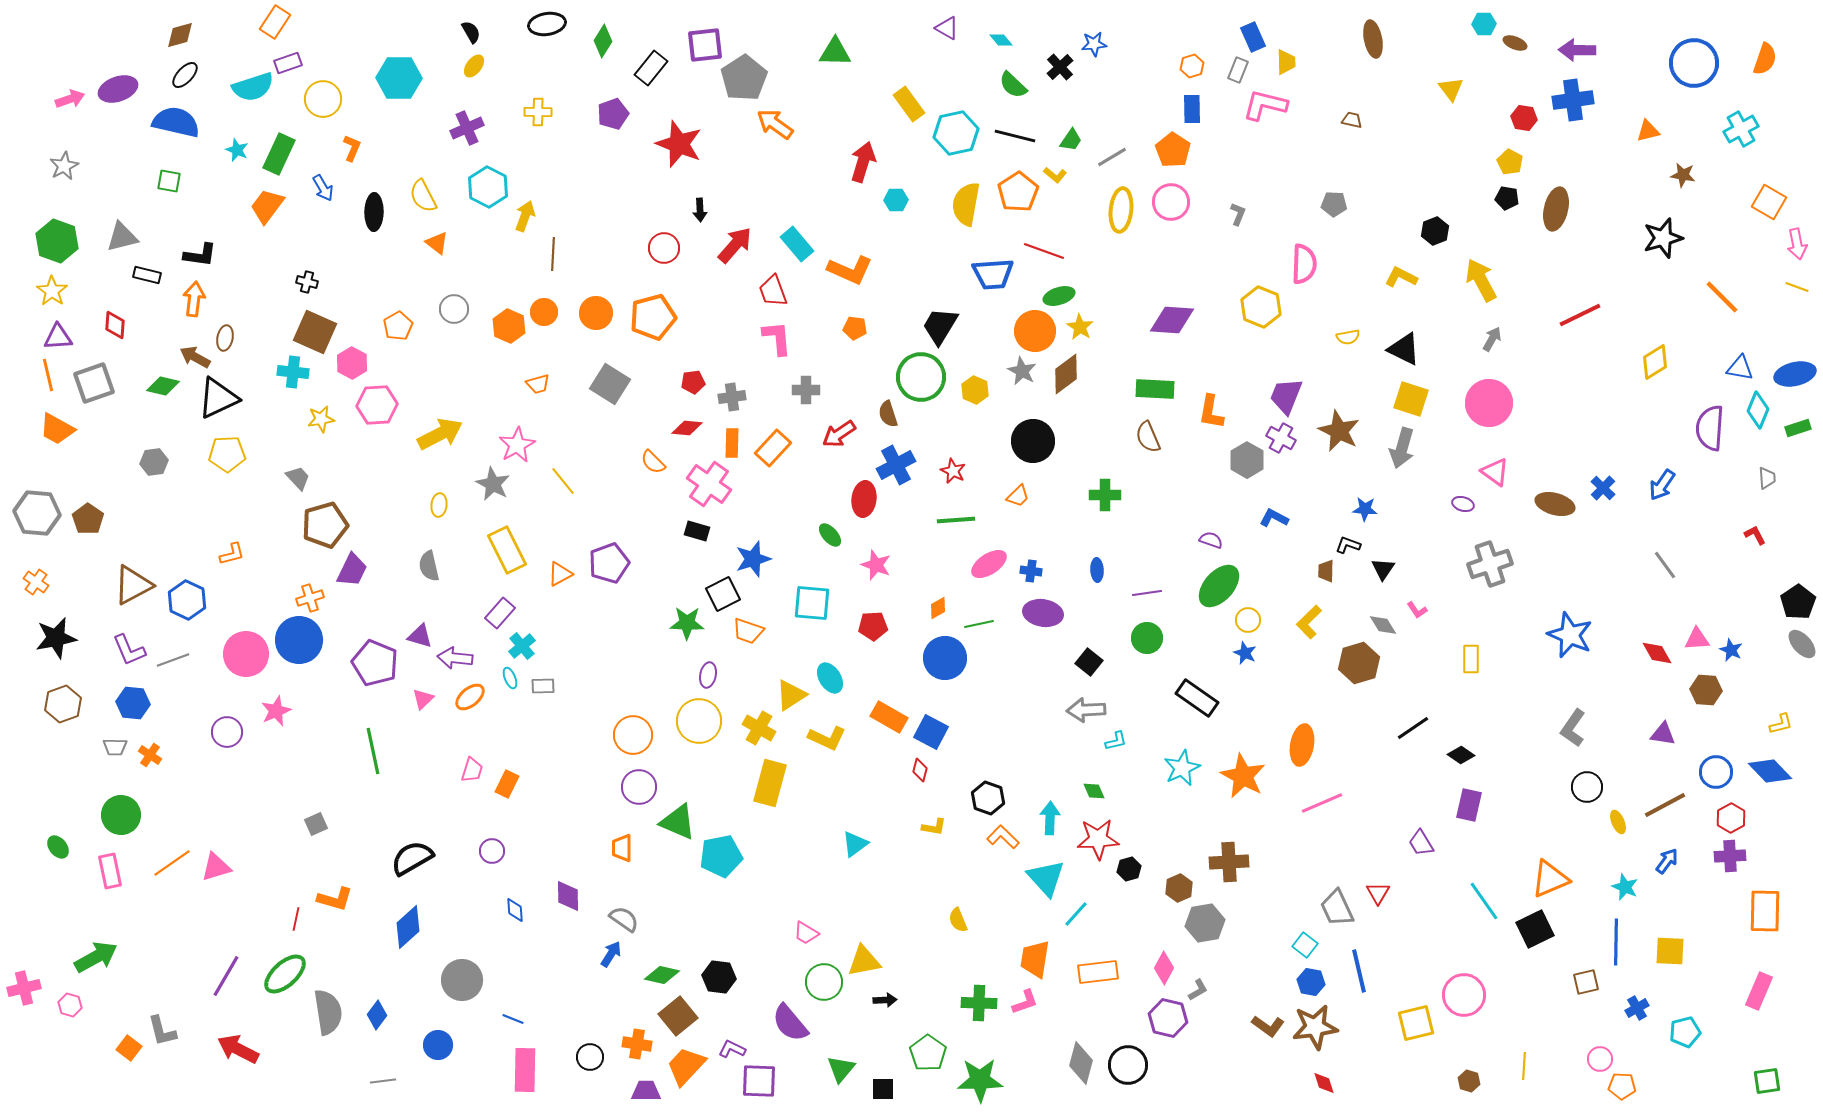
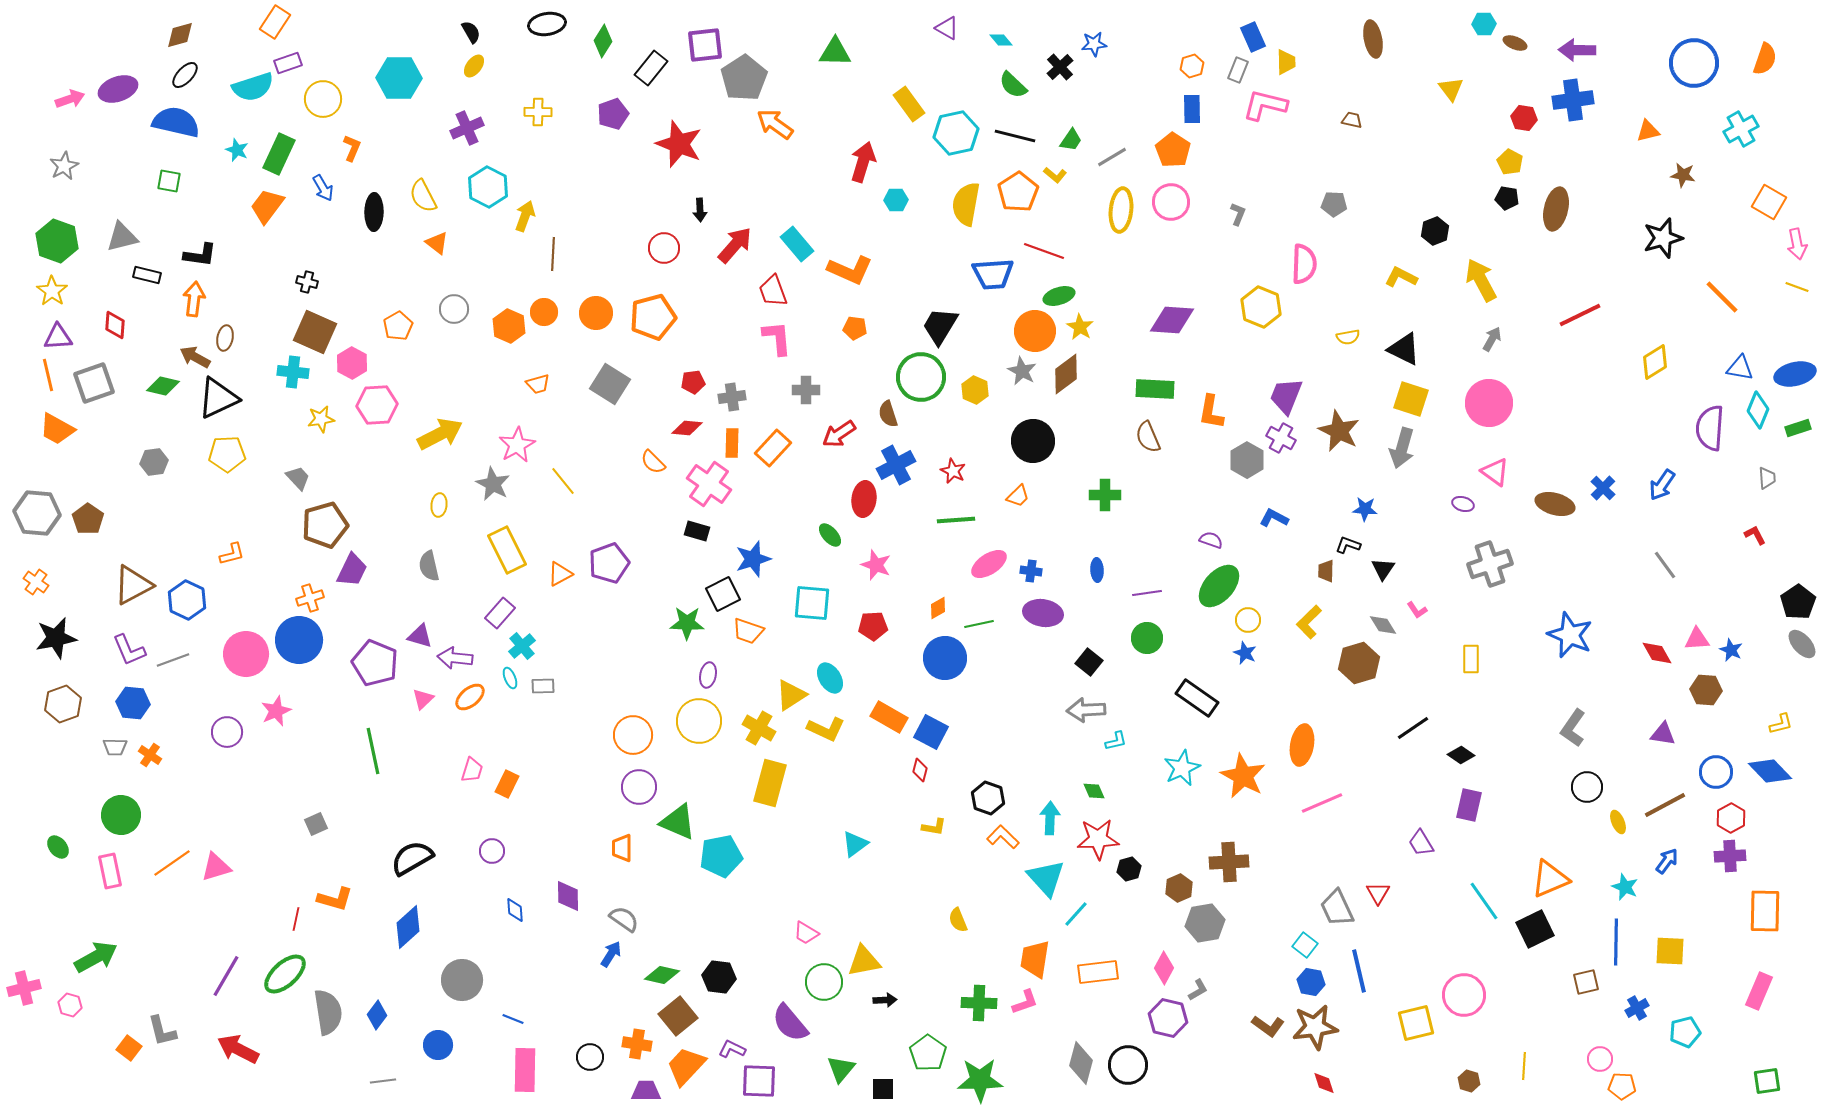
yellow L-shape at (827, 738): moved 1 px left, 9 px up
